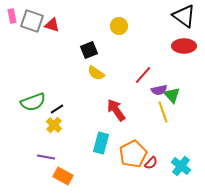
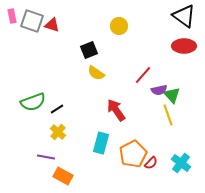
yellow line: moved 5 px right, 3 px down
yellow cross: moved 4 px right, 7 px down
cyan cross: moved 3 px up
